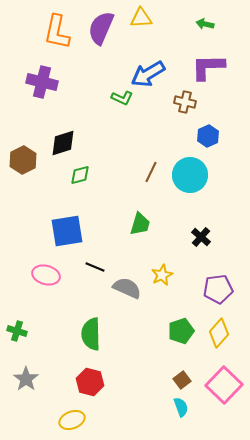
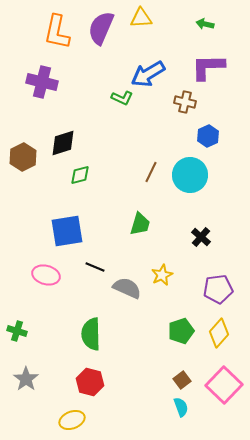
brown hexagon: moved 3 px up
